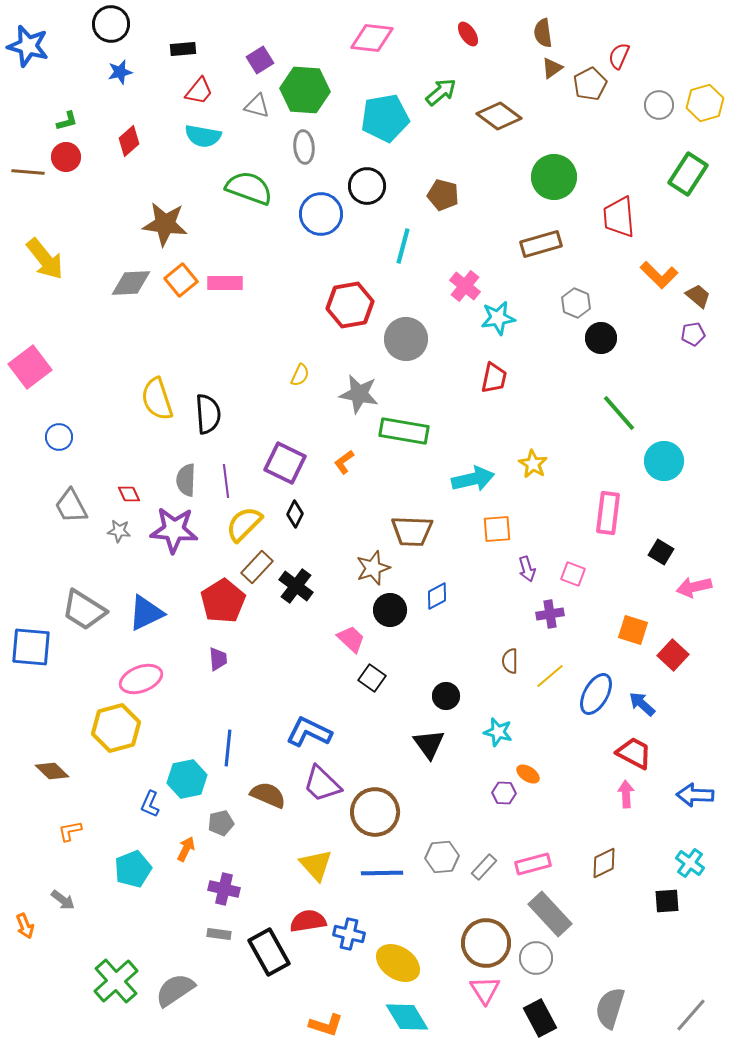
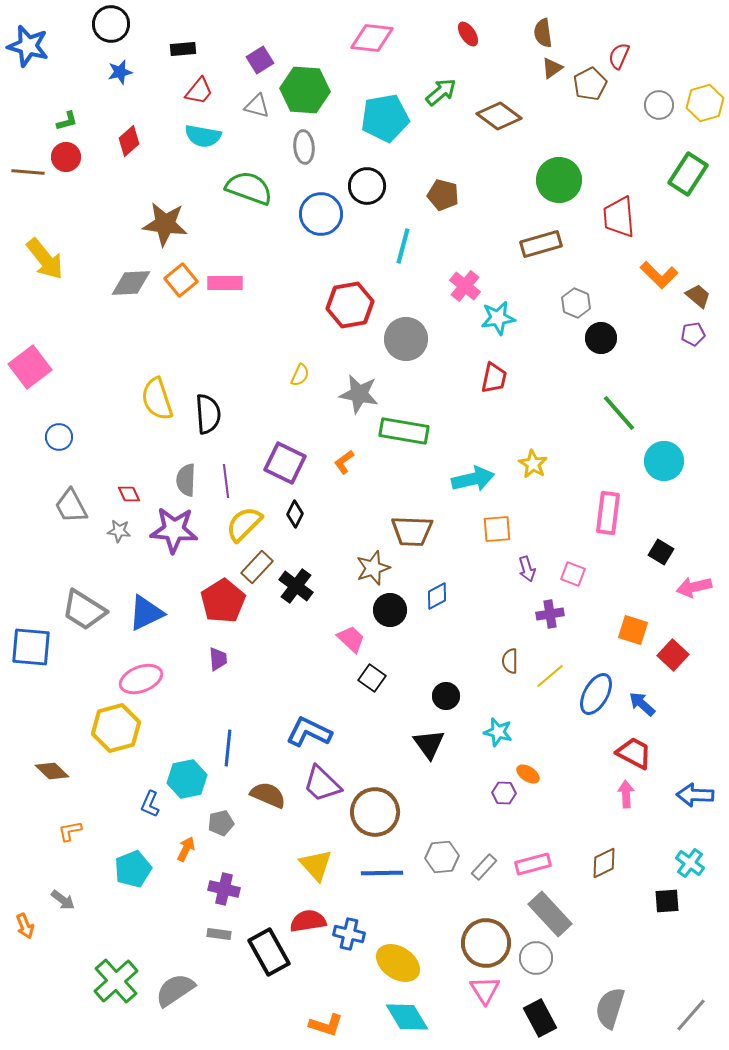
green circle at (554, 177): moved 5 px right, 3 px down
